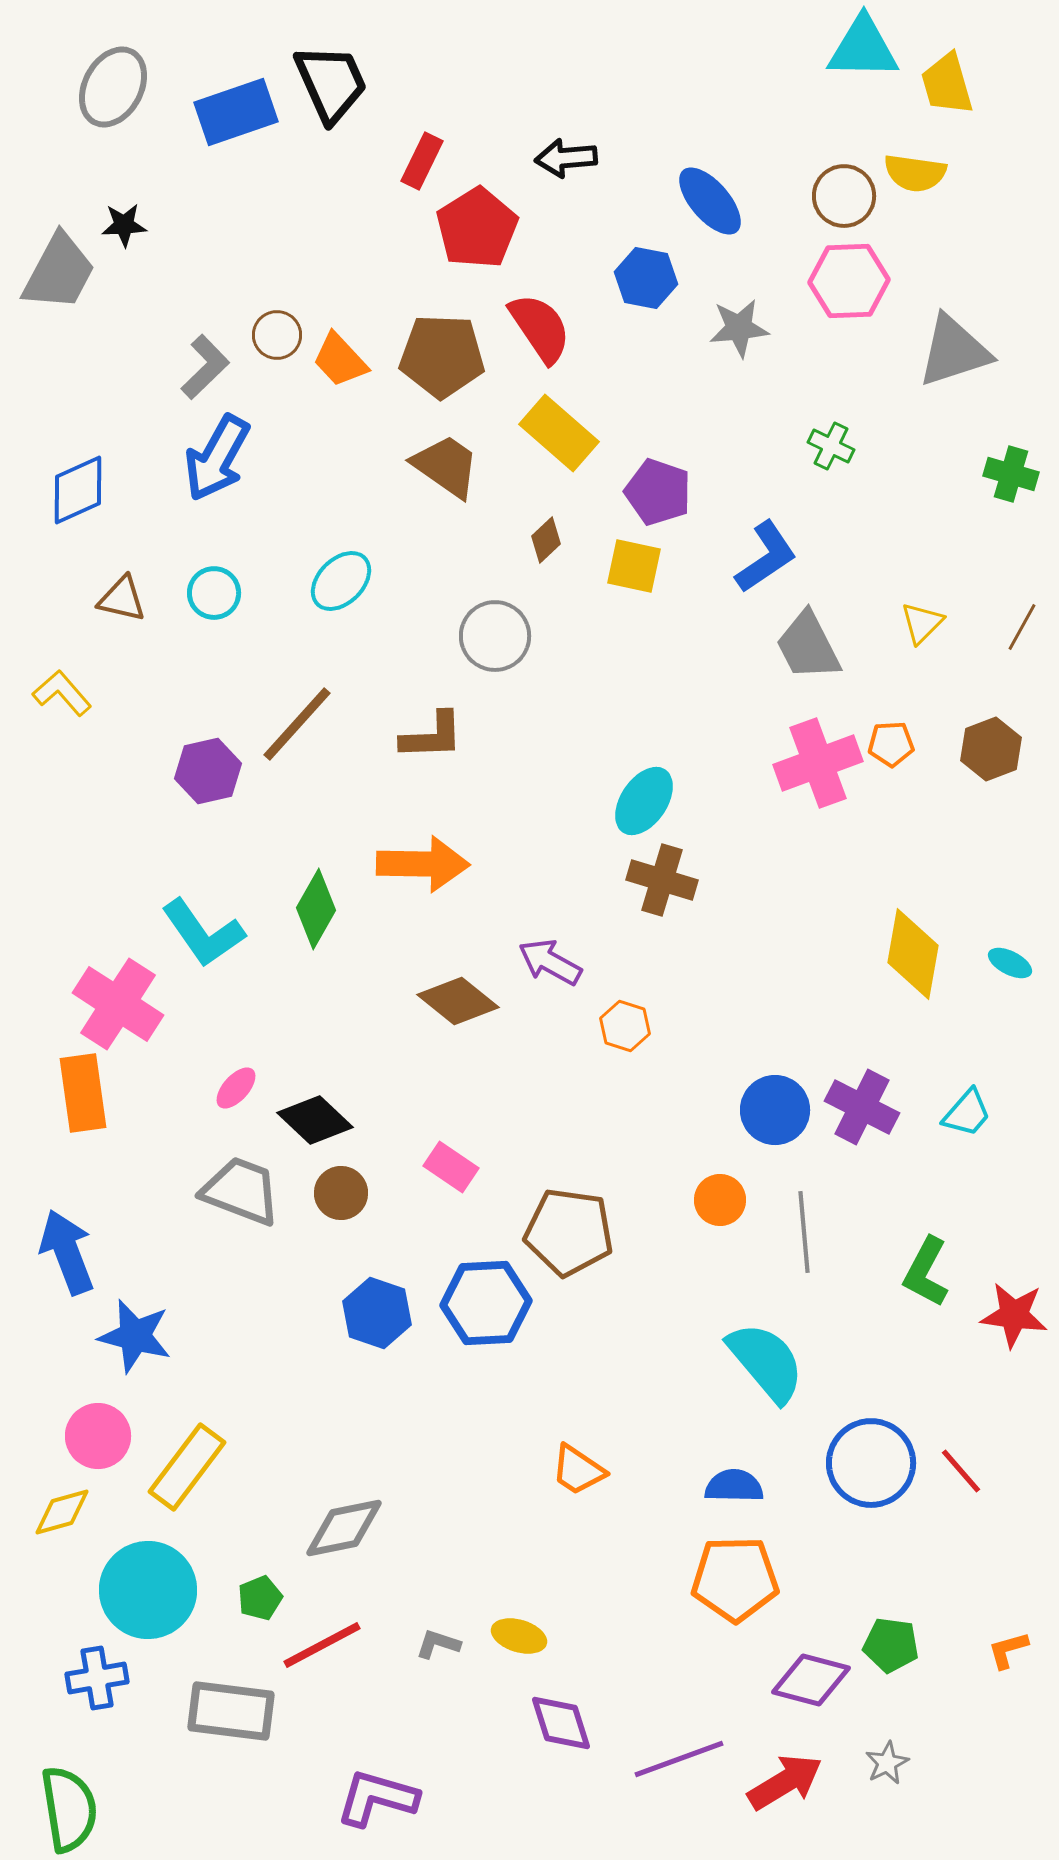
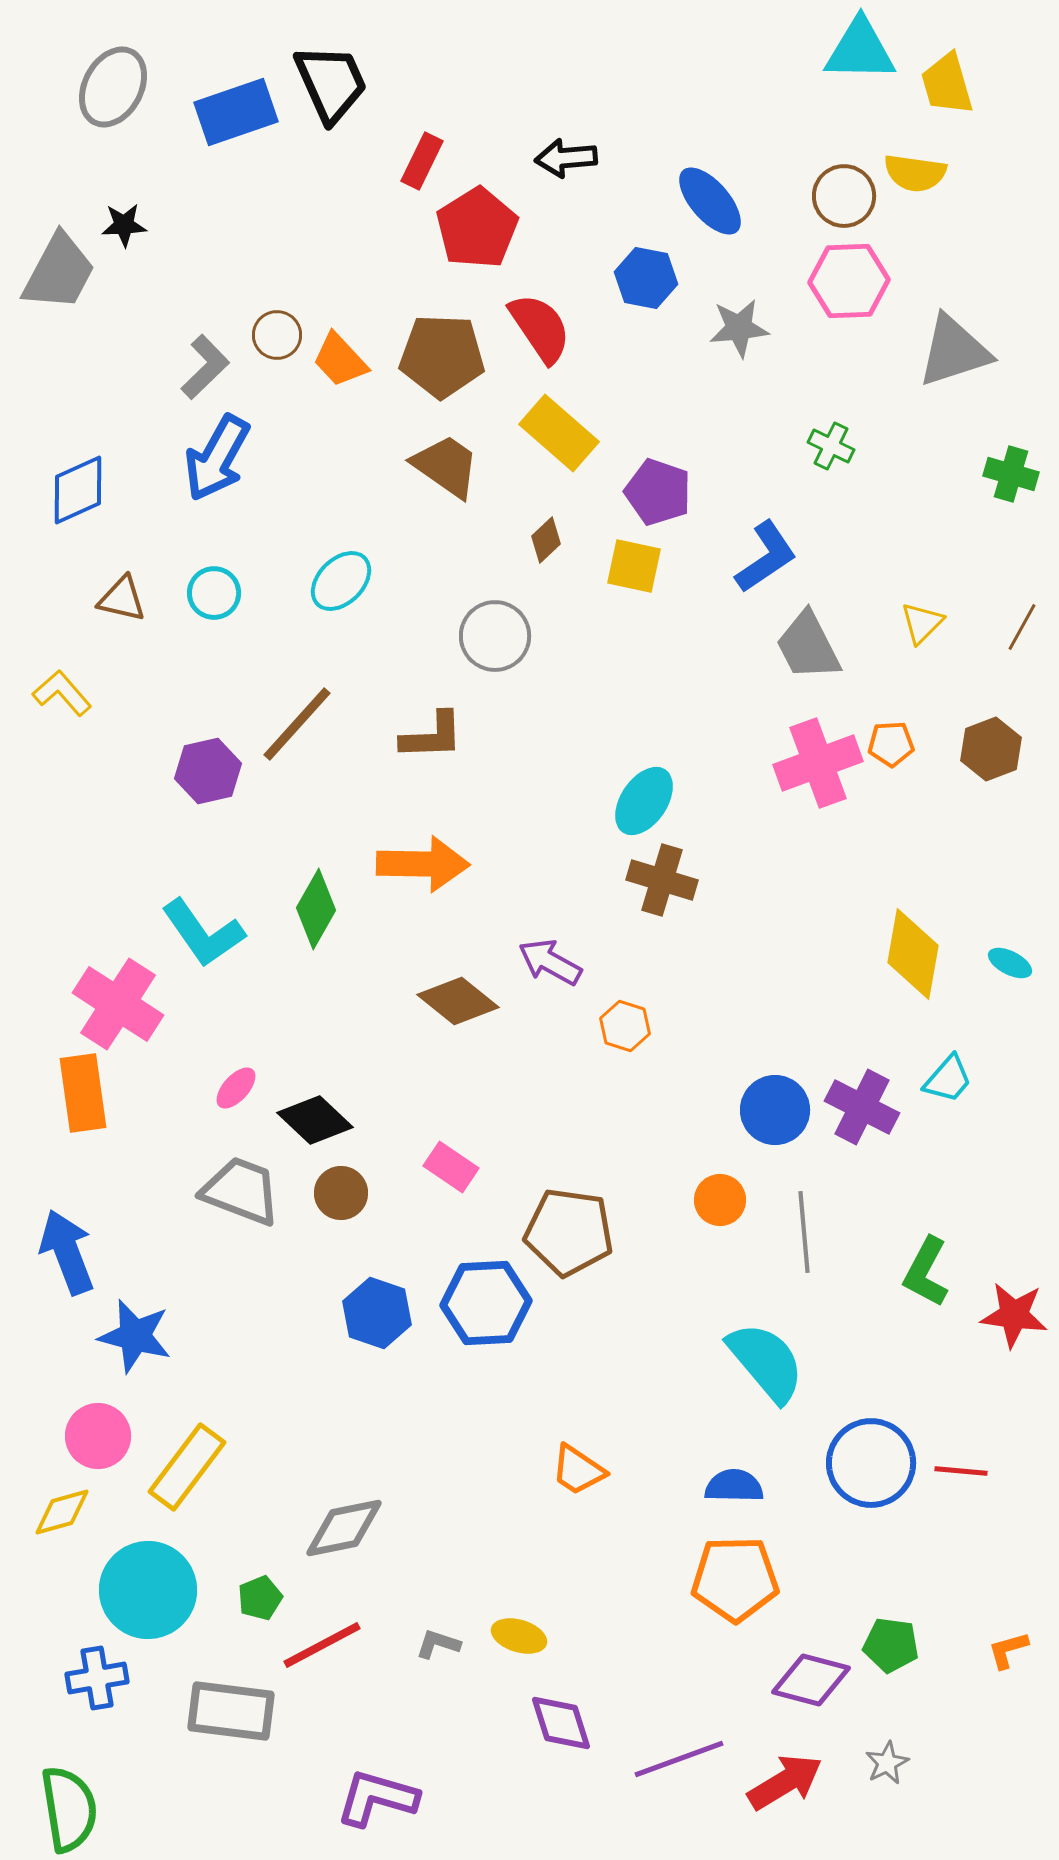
cyan triangle at (863, 48): moved 3 px left, 2 px down
cyan trapezoid at (967, 1113): moved 19 px left, 34 px up
red line at (961, 1471): rotated 44 degrees counterclockwise
